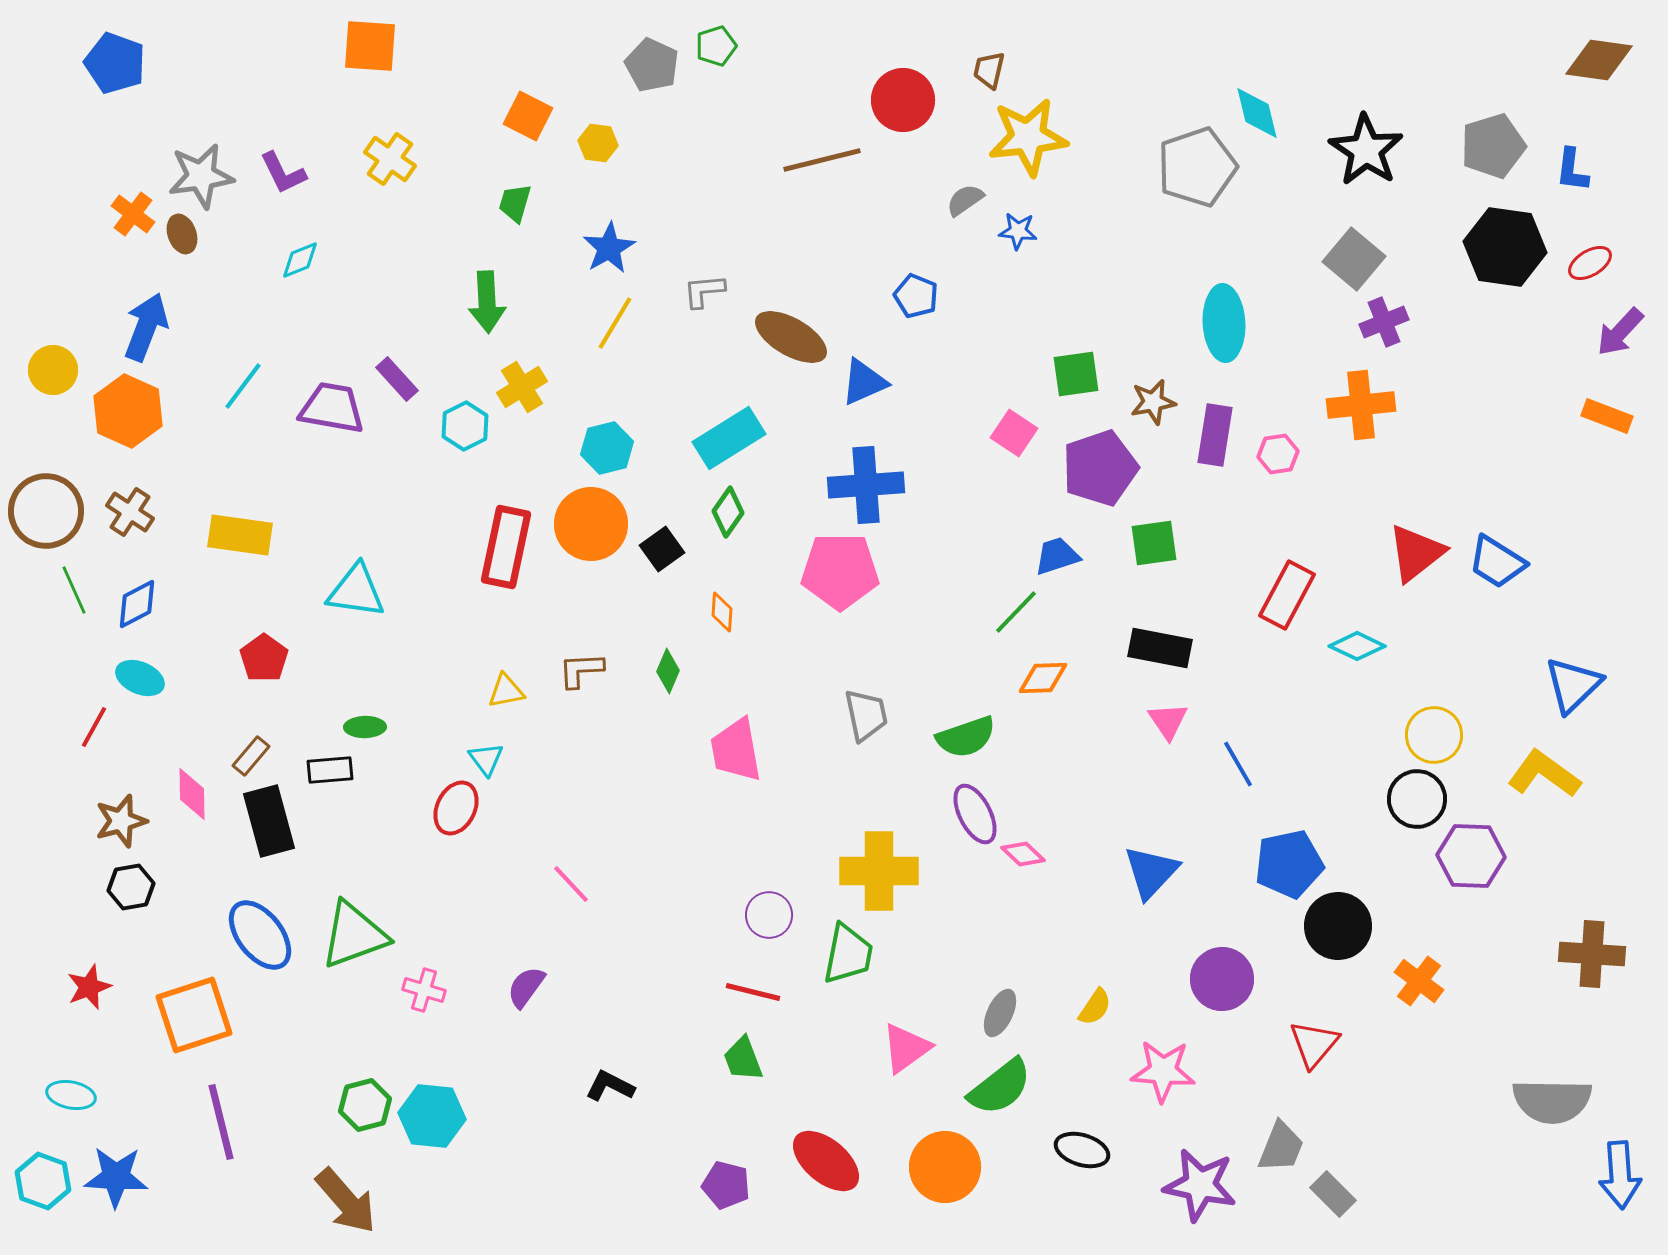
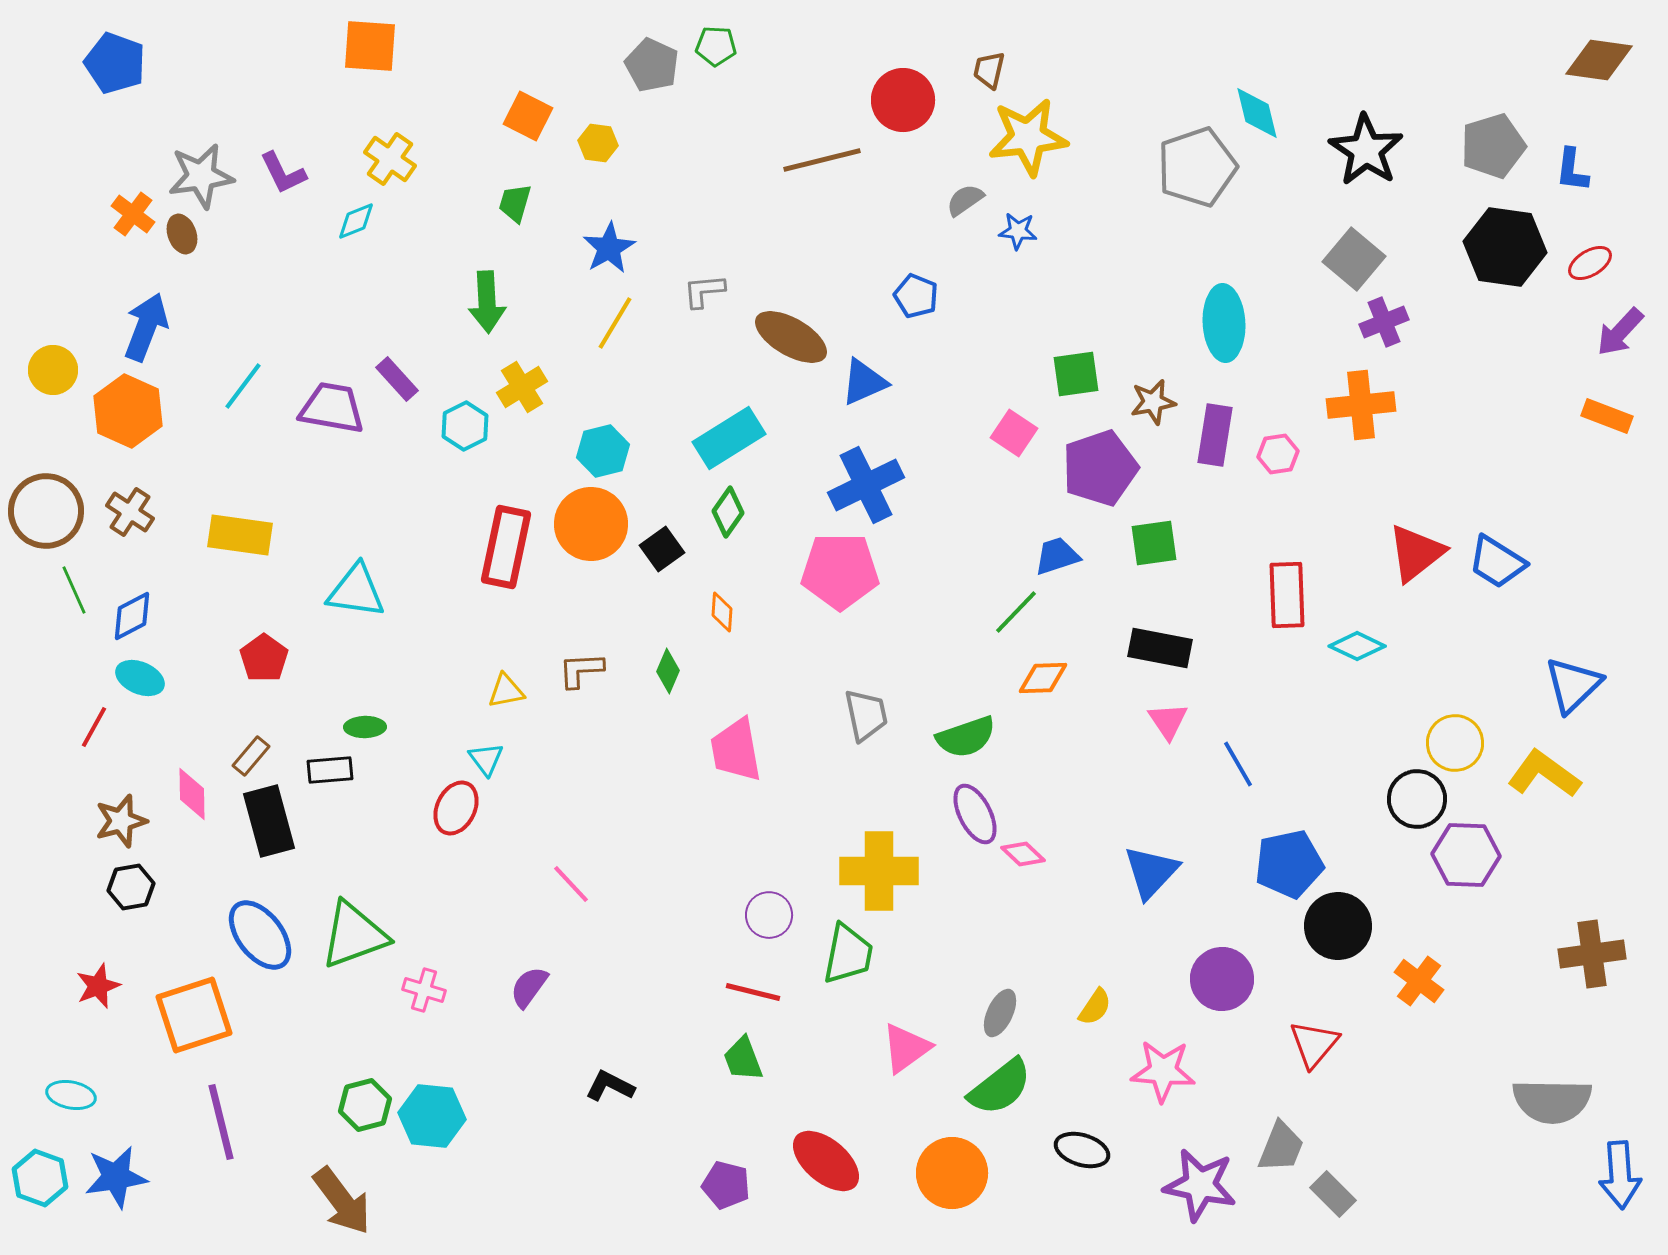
green pentagon at (716, 46): rotated 21 degrees clockwise
cyan diamond at (300, 260): moved 56 px right, 39 px up
cyan hexagon at (607, 448): moved 4 px left, 3 px down
blue cross at (866, 485): rotated 22 degrees counterclockwise
red rectangle at (1287, 595): rotated 30 degrees counterclockwise
blue diamond at (137, 604): moved 5 px left, 12 px down
yellow circle at (1434, 735): moved 21 px right, 8 px down
purple hexagon at (1471, 856): moved 5 px left, 1 px up
brown cross at (1592, 954): rotated 12 degrees counterclockwise
red star at (89, 987): moved 9 px right, 1 px up
purple semicircle at (526, 987): moved 3 px right
orange circle at (945, 1167): moved 7 px right, 6 px down
blue star at (116, 1177): rotated 12 degrees counterclockwise
cyan hexagon at (43, 1181): moved 3 px left, 3 px up
brown arrow at (346, 1201): moved 4 px left; rotated 4 degrees clockwise
